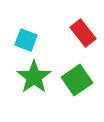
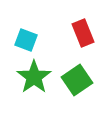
red rectangle: rotated 16 degrees clockwise
